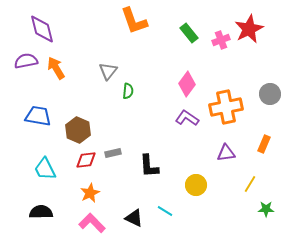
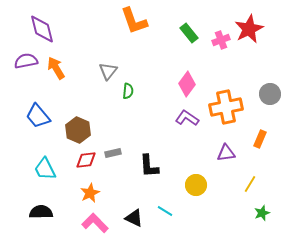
blue trapezoid: rotated 140 degrees counterclockwise
orange rectangle: moved 4 px left, 5 px up
green star: moved 4 px left, 4 px down; rotated 21 degrees counterclockwise
pink L-shape: moved 3 px right
